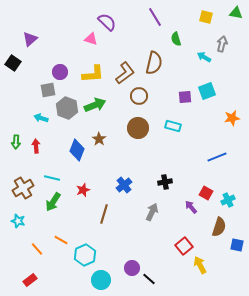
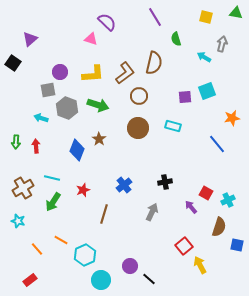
green arrow at (95, 105): moved 3 px right; rotated 40 degrees clockwise
blue line at (217, 157): moved 13 px up; rotated 72 degrees clockwise
purple circle at (132, 268): moved 2 px left, 2 px up
